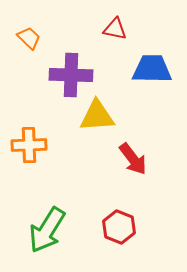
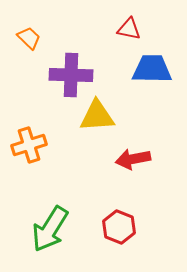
red triangle: moved 14 px right
orange cross: rotated 16 degrees counterclockwise
red arrow: rotated 116 degrees clockwise
green arrow: moved 3 px right, 1 px up
